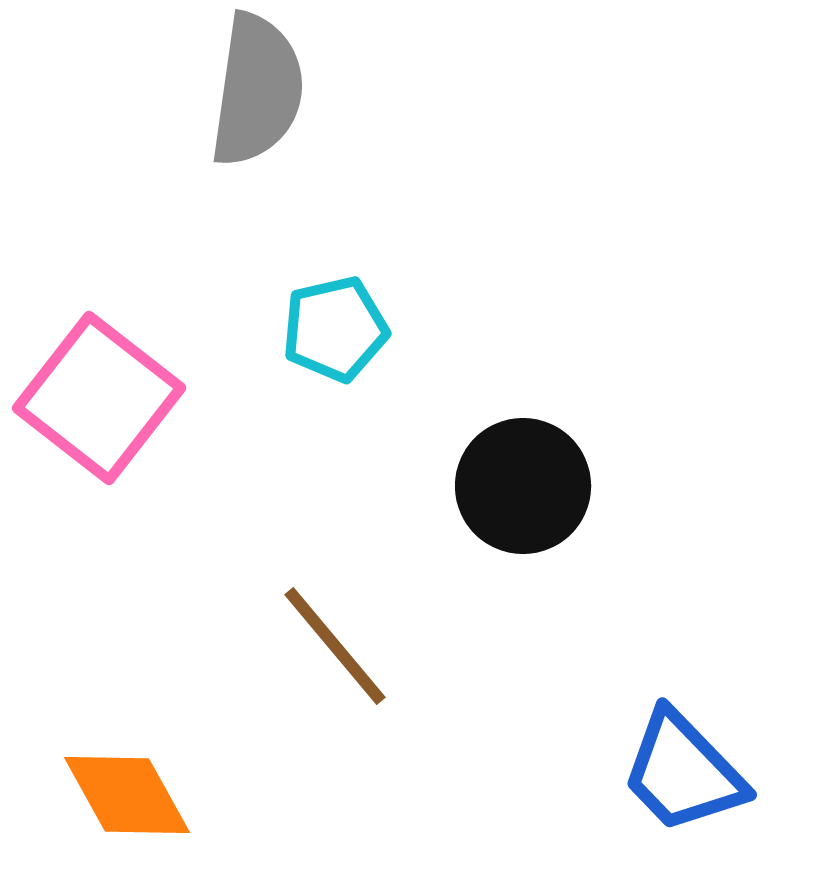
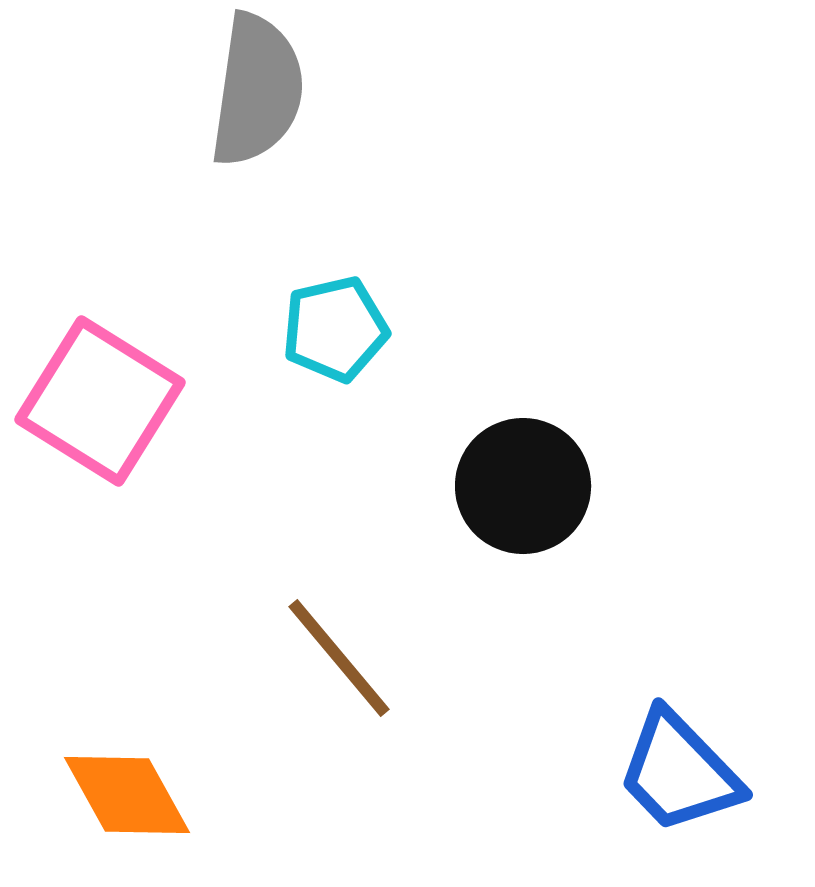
pink square: moved 1 px right, 3 px down; rotated 6 degrees counterclockwise
brown line: moved 4 px right, 12 px down
blue trapezoid: moved 4 px left
